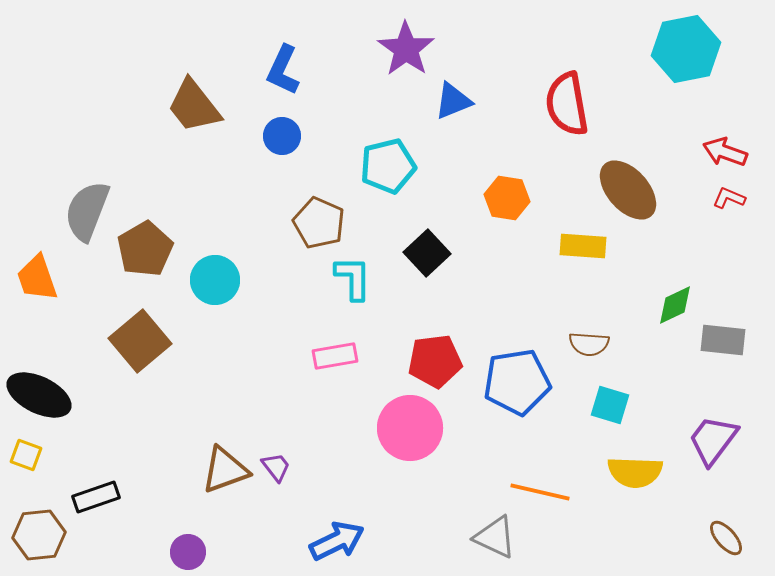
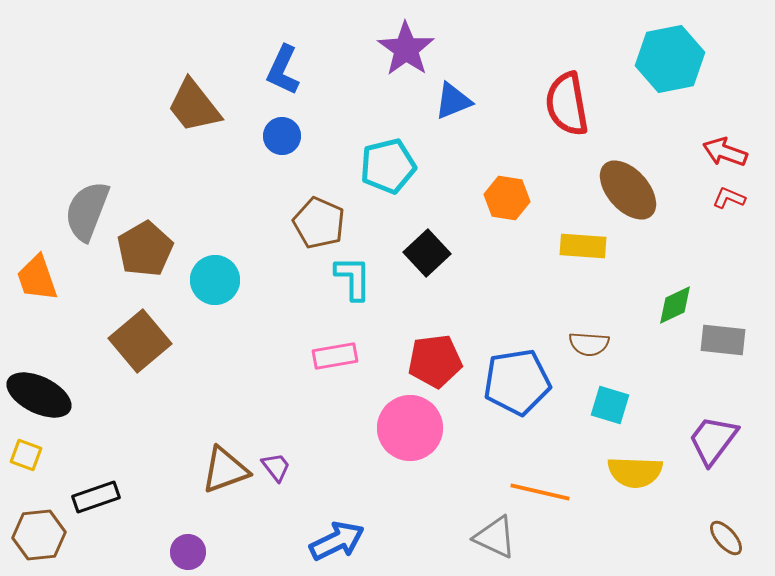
cyan hexagon at (686, 49): moved 16 px left, 10 px down
